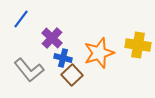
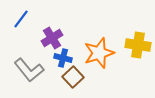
purple cross: rotated 15 degrees clockwise
brown square: moved 1 px right, 2 px down
